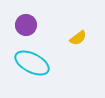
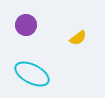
cyan ellipse: moved 11 px down
